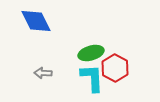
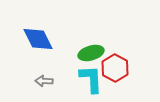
blue diamond: moved 2 px right, 18 px down
gray arrow: moved 1 px right, 8 px down
cyan L-shape: moved 1 px left, 1 px down
